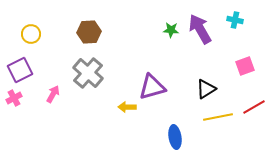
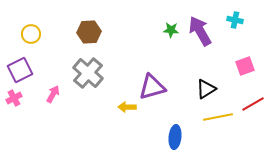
purple arrow: moved 2 px down
red line: moved 1 px left, 3 px up
blue ellipse: rotated 15 degrees clockwise
